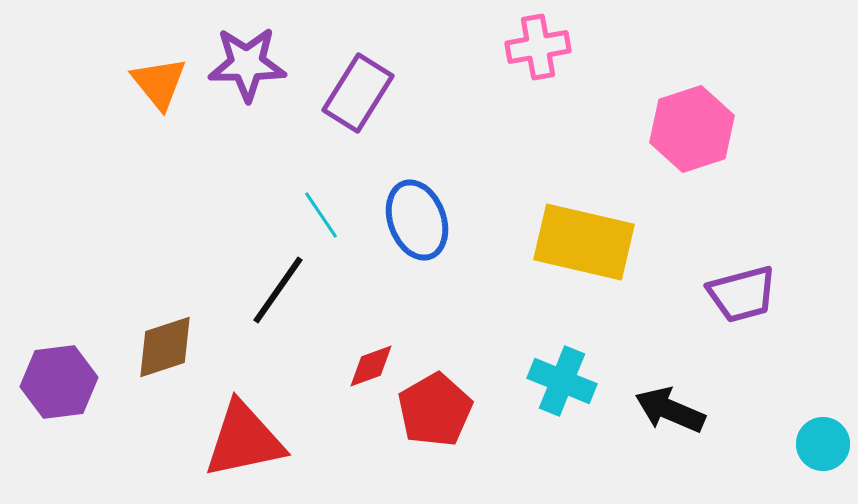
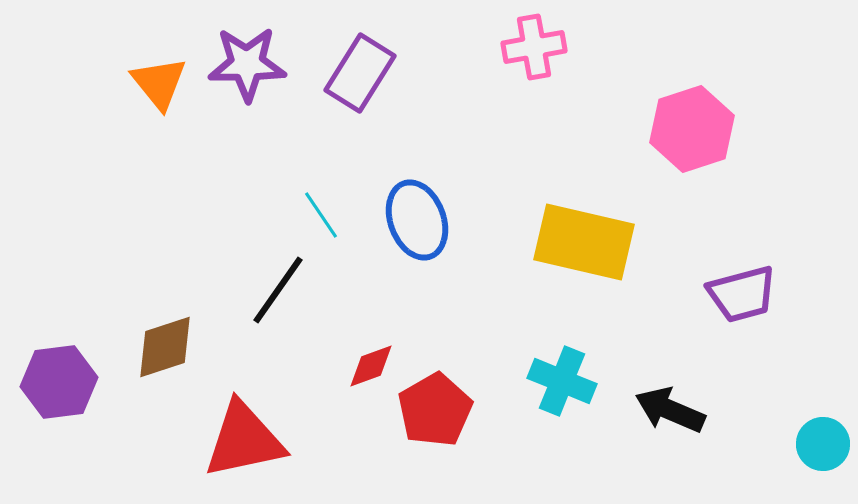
pink cross: moved 4 px left
purple rectangle: moved 2 px right, 20 px up
